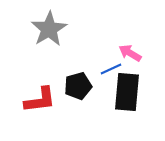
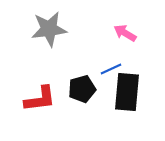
gray star: rotated 24 degrees clockwise
pink arrow: moved 5 px left, 20 px up
black pentagon: moved 4 px right, 3 px down
red L-shape: moved 1 px up
